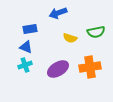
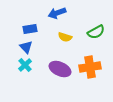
blue arrow: moved 1 px left
green semicircle: rotated 18 degrees counterclockwise
yellow semicircle: moved 5 px left, 1 px up
blue triangle: rotated 24 degrees clockwise
cyan cross: rotated 24 degrees counterclockwise
purple ellipse: moved 2 px right; rotated 55 degrees clockwise
